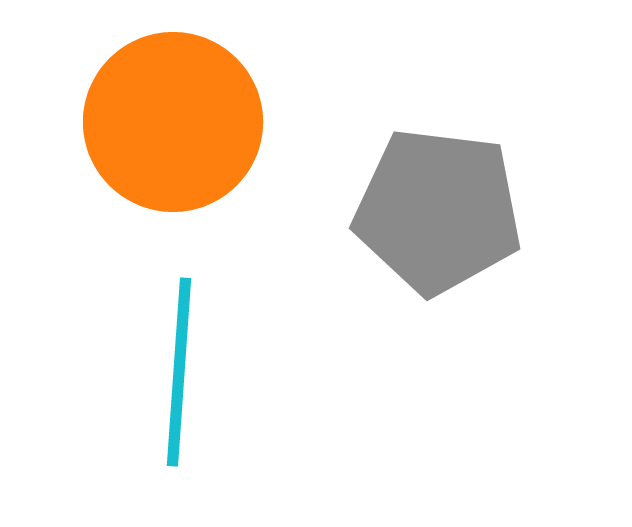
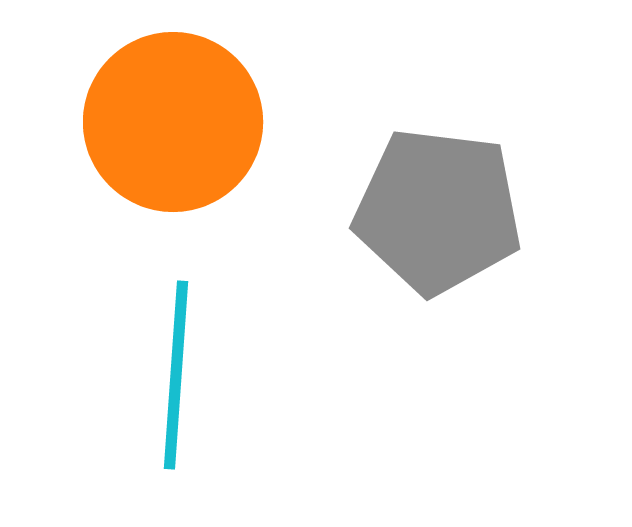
cyan line: moved 3 px left, 3 px down
